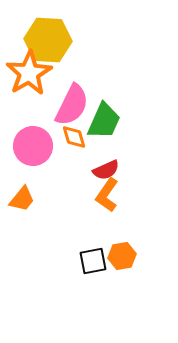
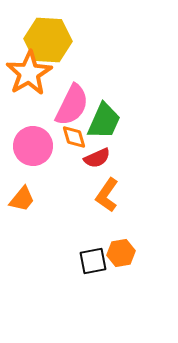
red semicircle: moved 9 px left, 12 px up
orange hexagon: moved 1 px left, 3 px up
